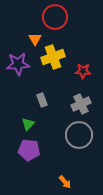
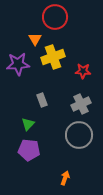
orange arrow: moved 4 px up; rotated 120 degrees counterclockwise
